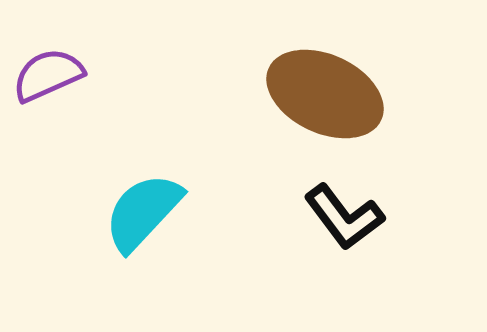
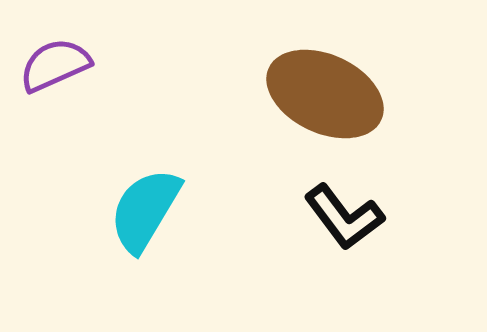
purple semicircle: moved 7 px right, 10 px up
cyan semicircle: moved 2 px right, 2 px up; rotated 12 degrees counterclockwise
